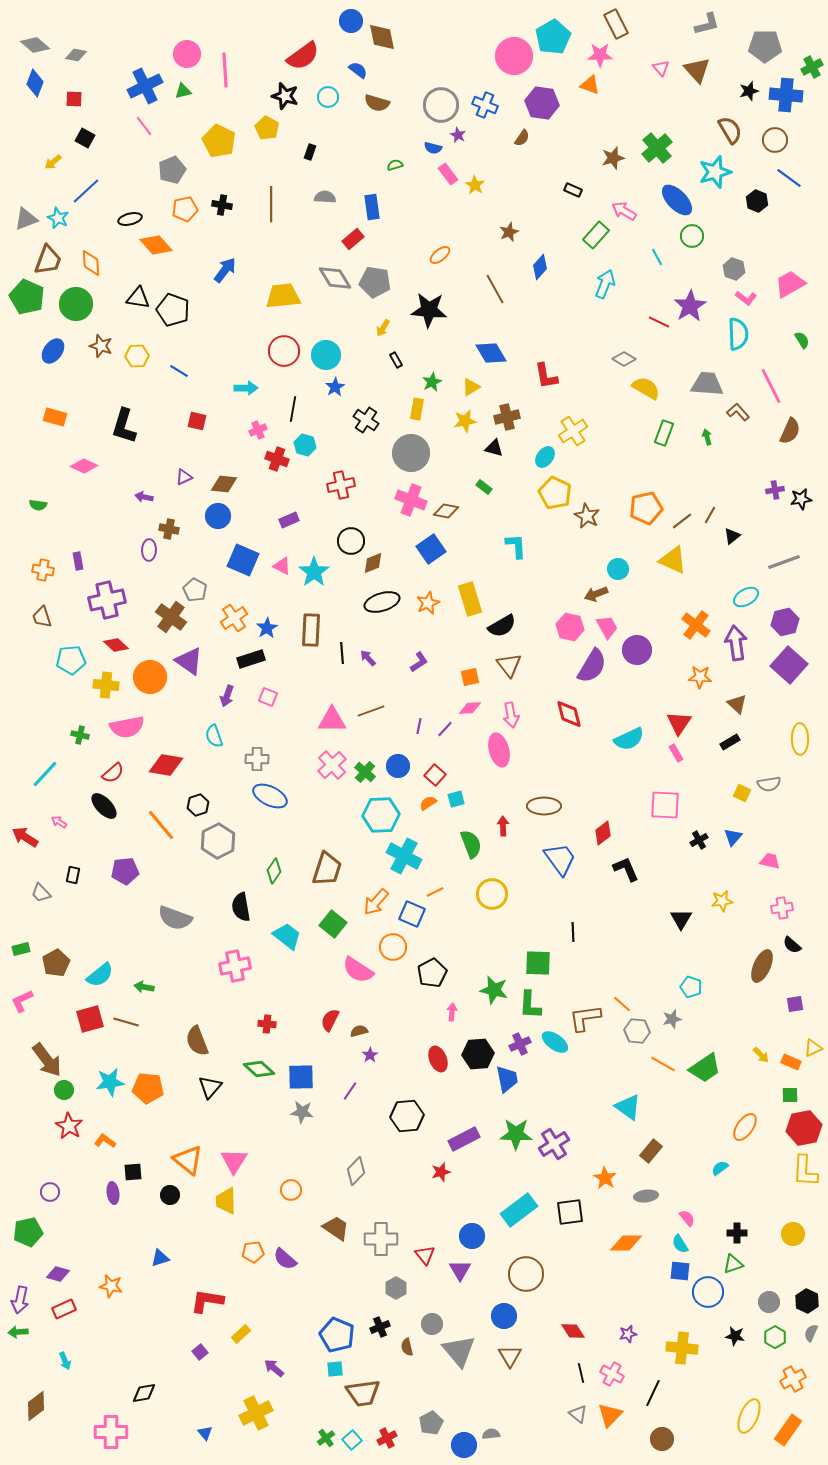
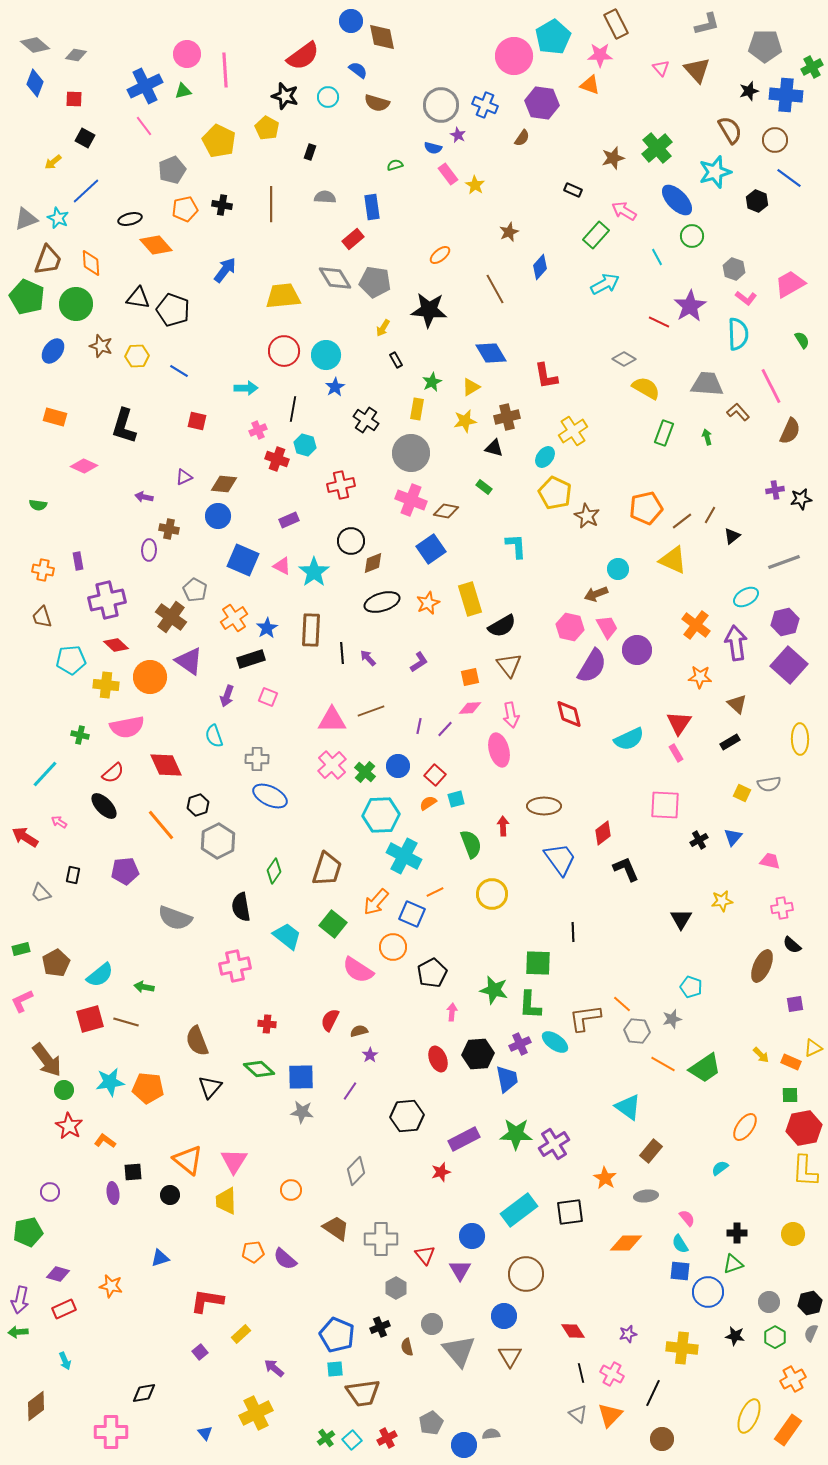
cyan arrow at (605, 284): rotated 40 degrees clockwise
red diamond at (166, 765): rotated 56 degrees clockwise
black hexagon at (807, 1301): moved 3 px right, 2 px down; rotated 20 degrees clockwise
